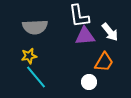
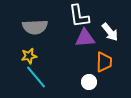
purple triangle: moved 2 px down
orange trapezoid: rotated 30 degrees counterclockwise
